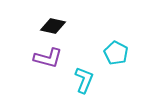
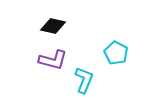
purple L-shape: moved 5 px right, 2 px down
